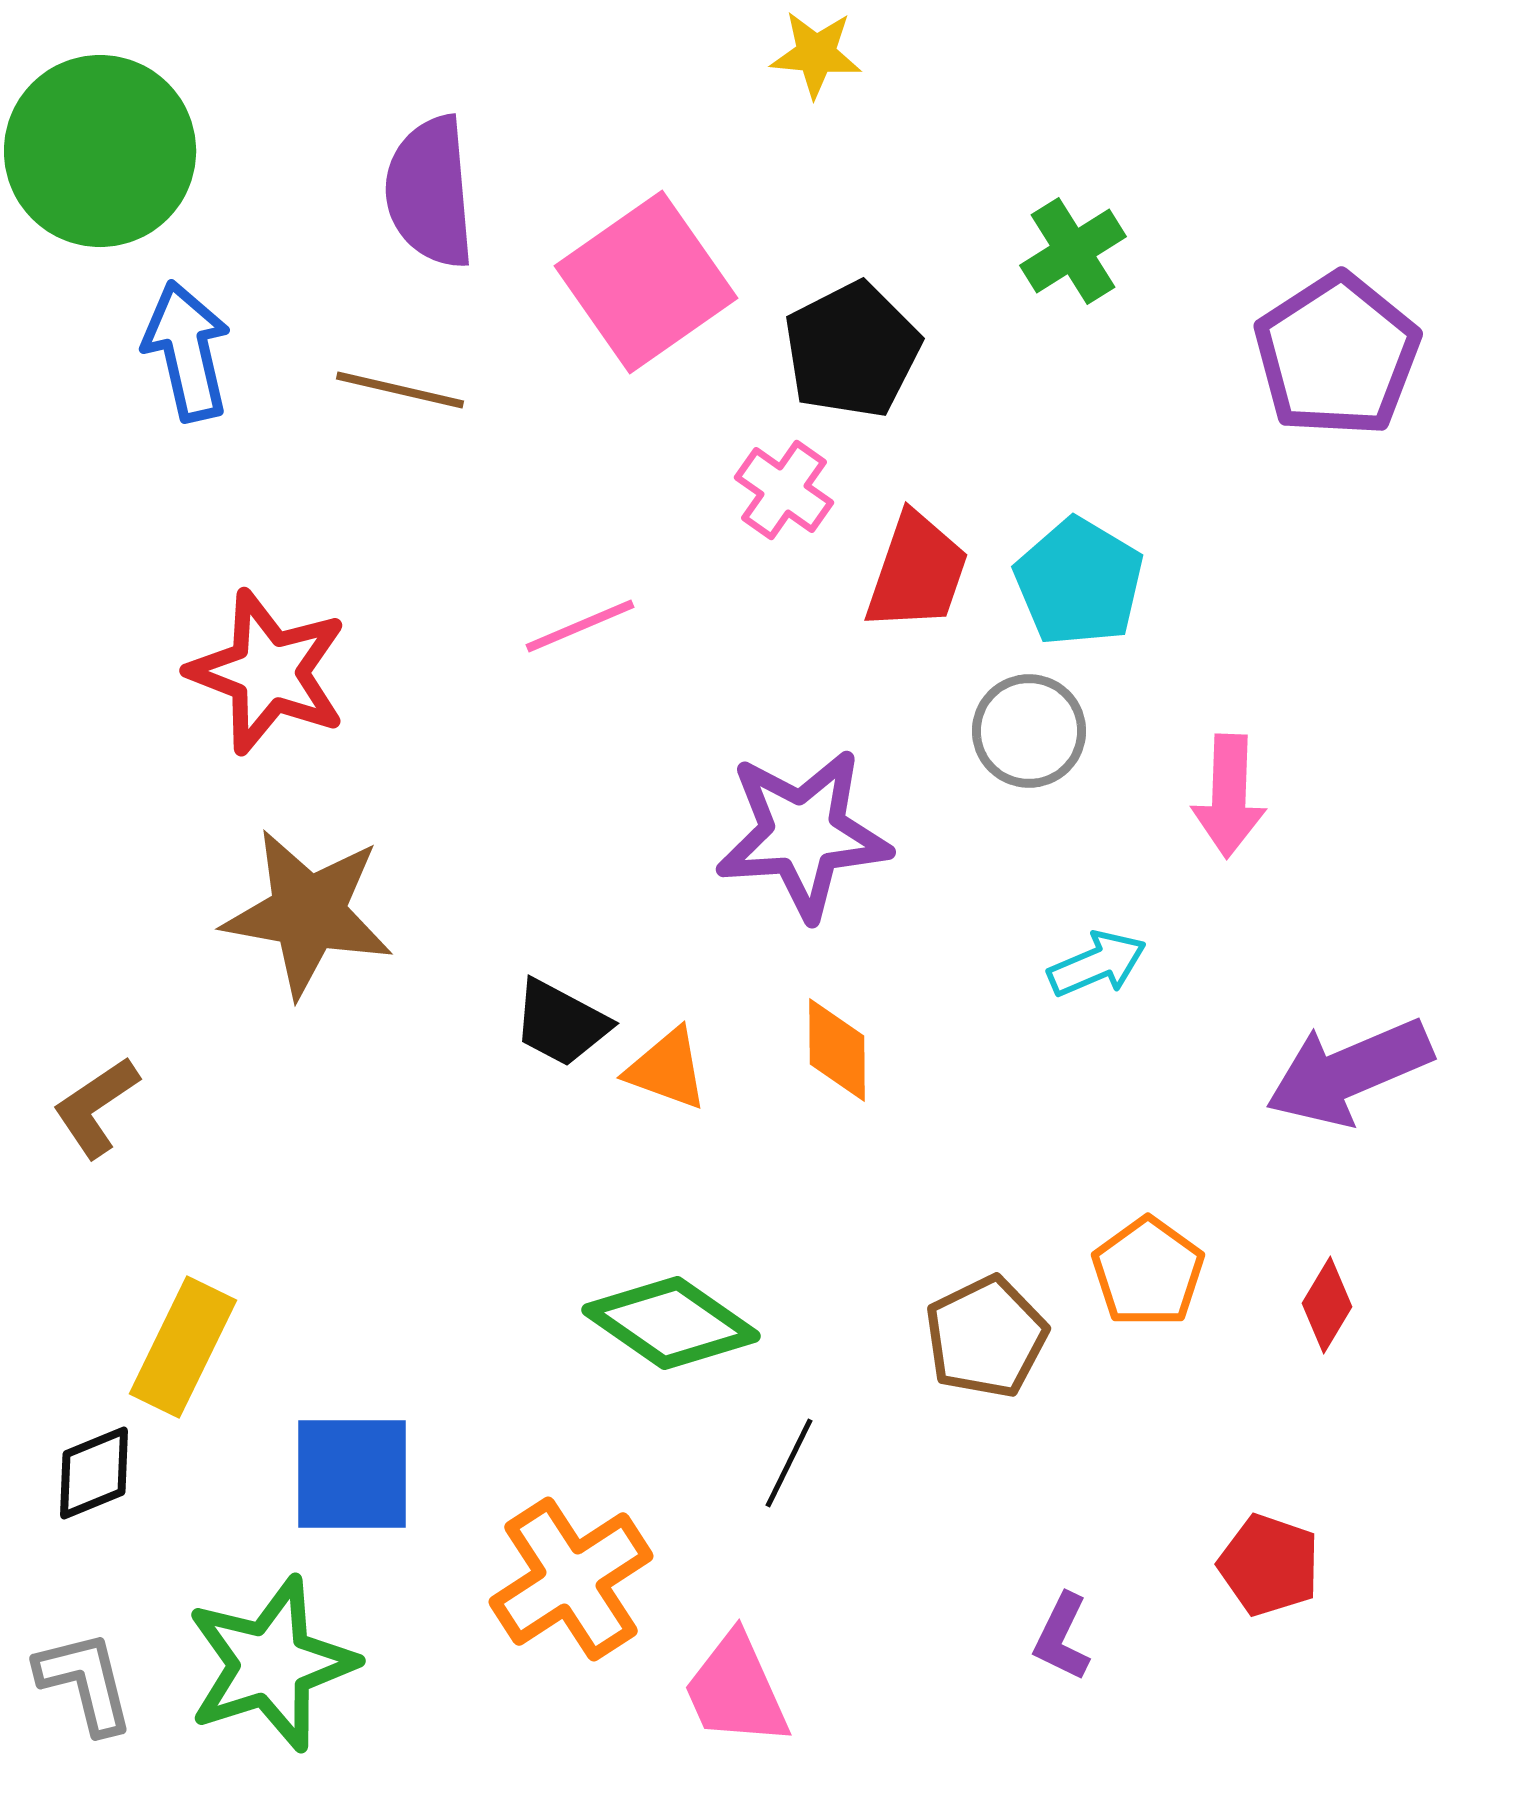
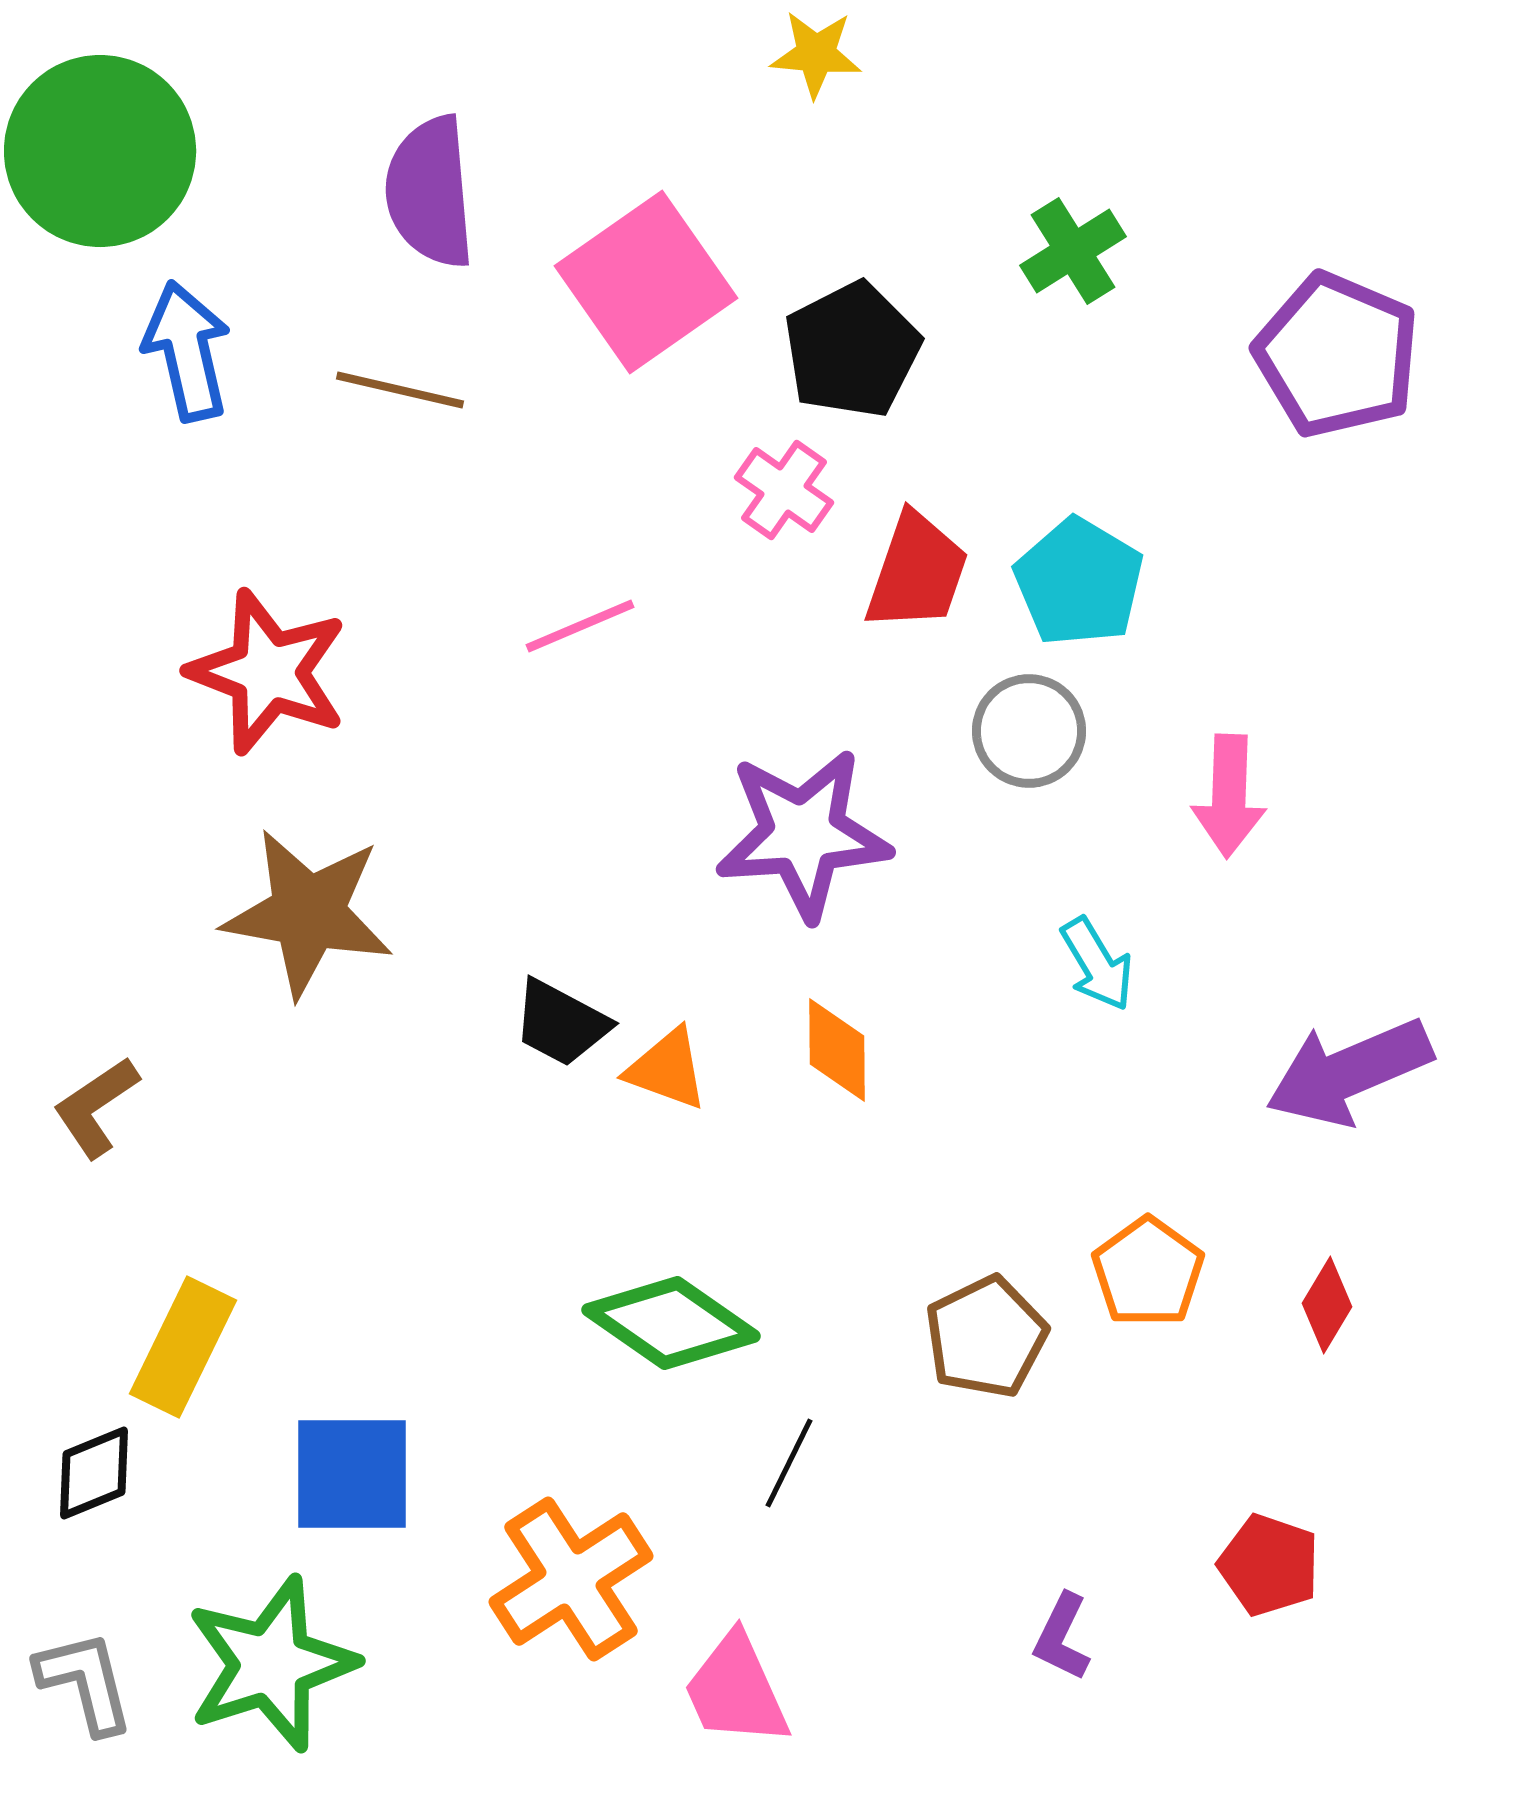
purple pentagon: rotated 16 degrees counterclockwise
cyan arrow: rotated 82 degrees clockwise
